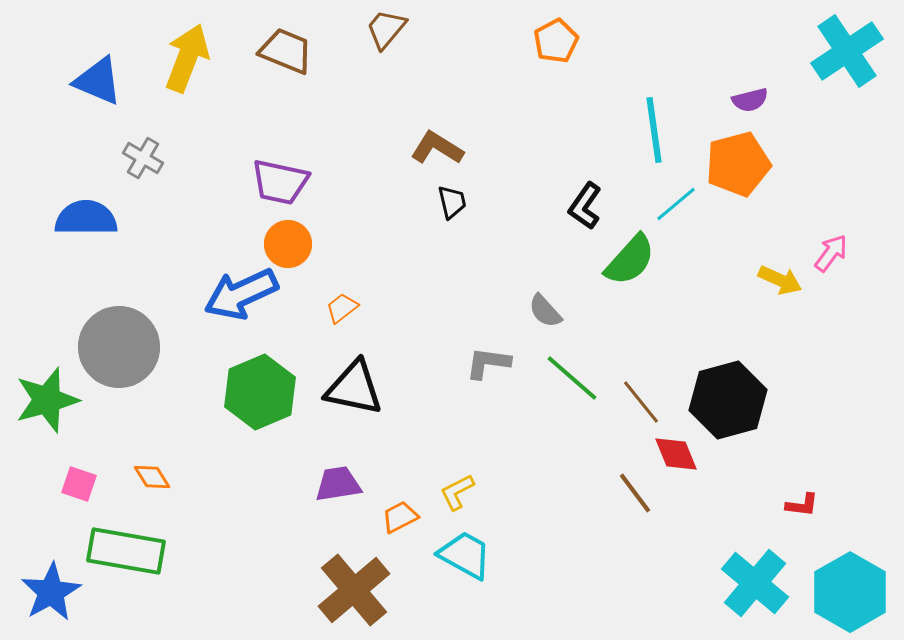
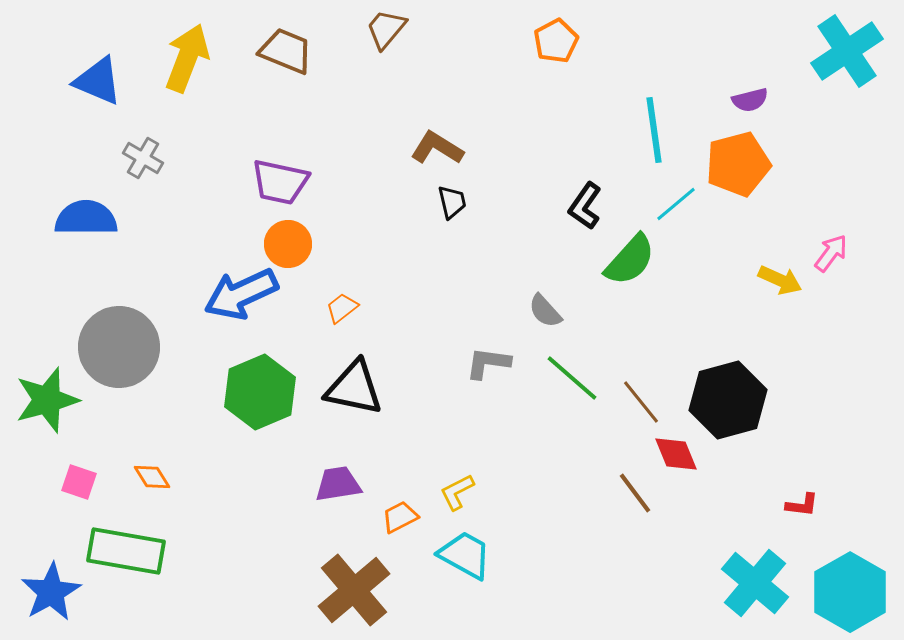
pink square at (79, 484): moved 2 px up
